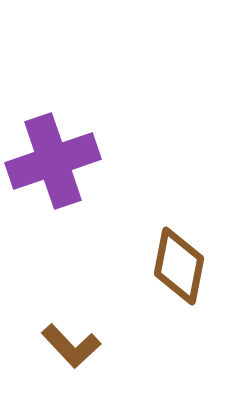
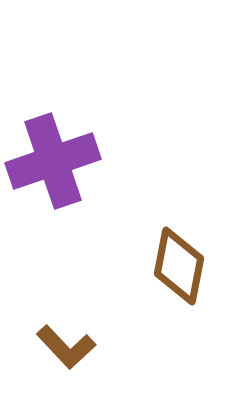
brown L-shape: moved 5 px left, 1 px down
